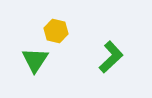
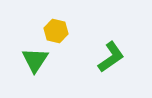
green L-shape: rotated 8 degrees clockwise
